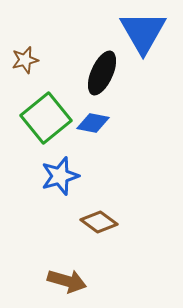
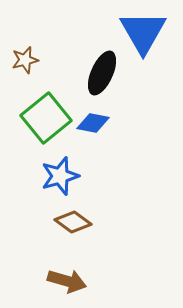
brown diamond: moved 26 px left
